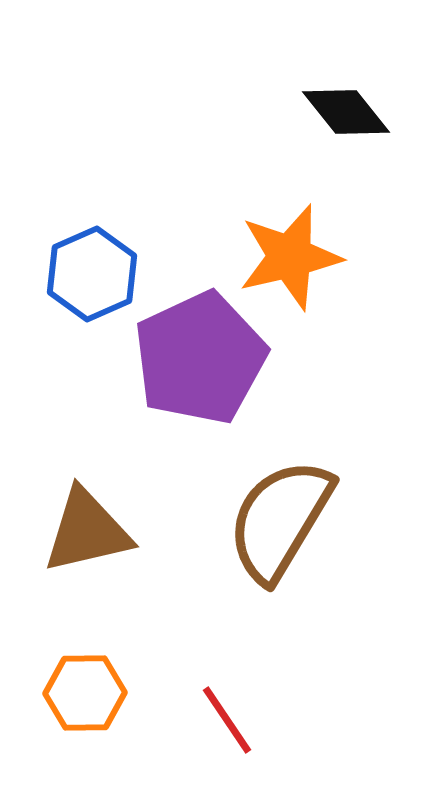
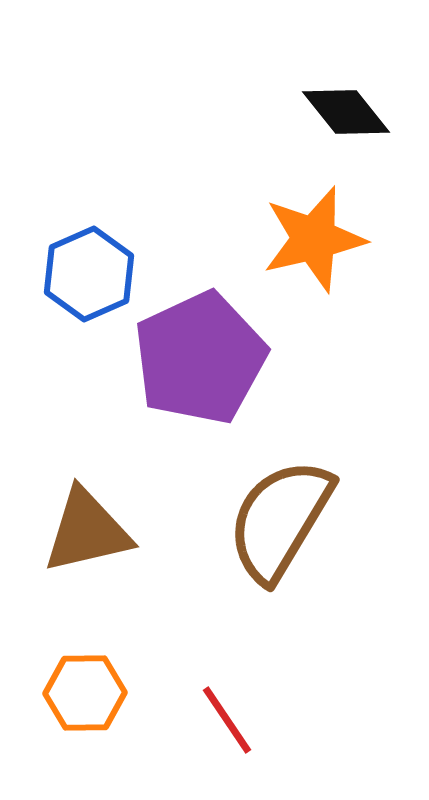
orange star: moved 24 px right, 18 px up
blue hexagon: moved 3 px left
